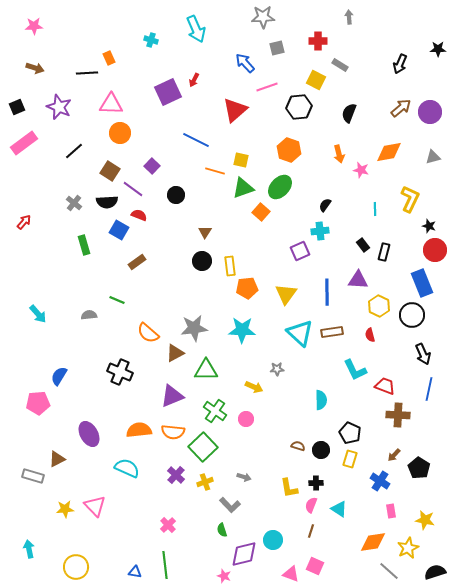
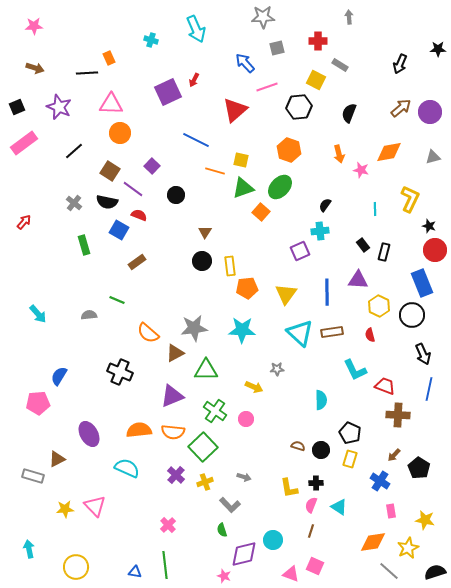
black semicircle at (107, 202): rotated 15 degrees clockwise
cyan triangle at (339, 509): moved 2 px up
